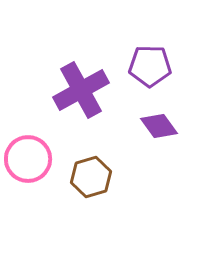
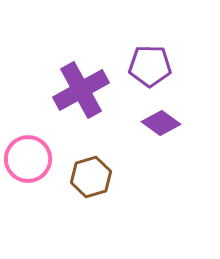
purple diamond: moved 2 px right, 3 px up; rotated 18 degrees counterclockwise
